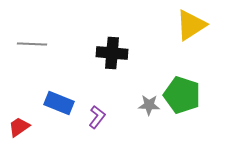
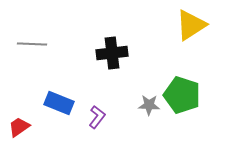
black cross: rotated 12 degrees counterclockwise
